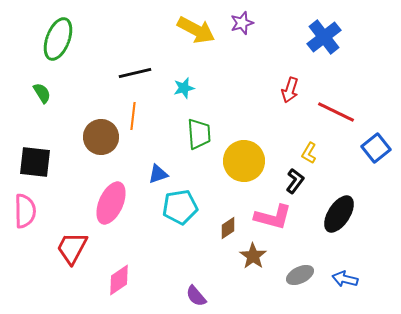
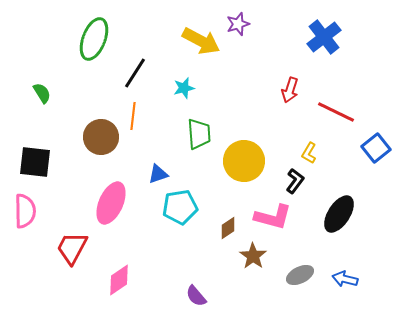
purple star: moved 4 px left, 1 px down
yellow arrow: moved 5 px right, 11 px down
green ellipse: moved 36 px right
black line: rotated 44 degrees counterclockwise
